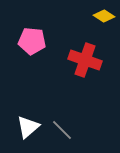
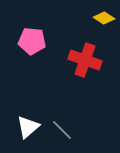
yellow diamond: moved 2 px down
